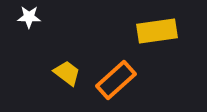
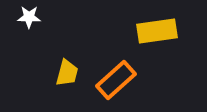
yellow trapezoid: rotated 68 degrees clockwise
